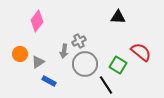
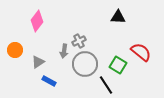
orange circle: moved 5 px left, 4 px up
